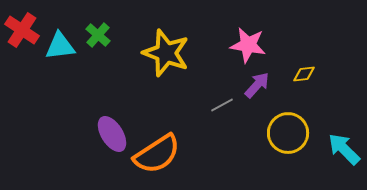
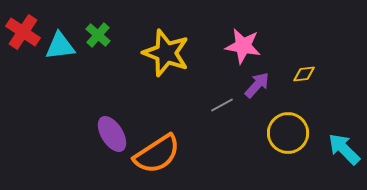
red cross: moved 1 px right, 2 px down
pink star: moved 5 px left, 1 px down
